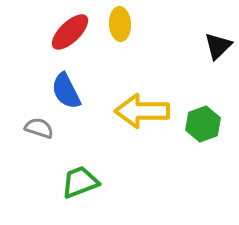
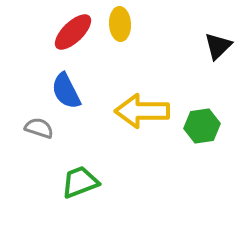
red ellipse: moved 3 px right
green hexagon: moved 1 px left, 2 px down; rotated 12 degrees clockwise
